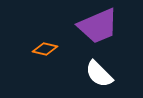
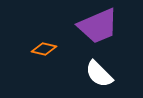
orange diamond: moved 1 px left
